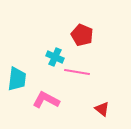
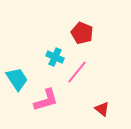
red pentagon: moved 2 px up
pink line: rotated 60 degrees counterclockwise
cyan trapezoid: rotated 40 degrees counterclockwise
pink L-shape: rotated 136 degrees clockwise
